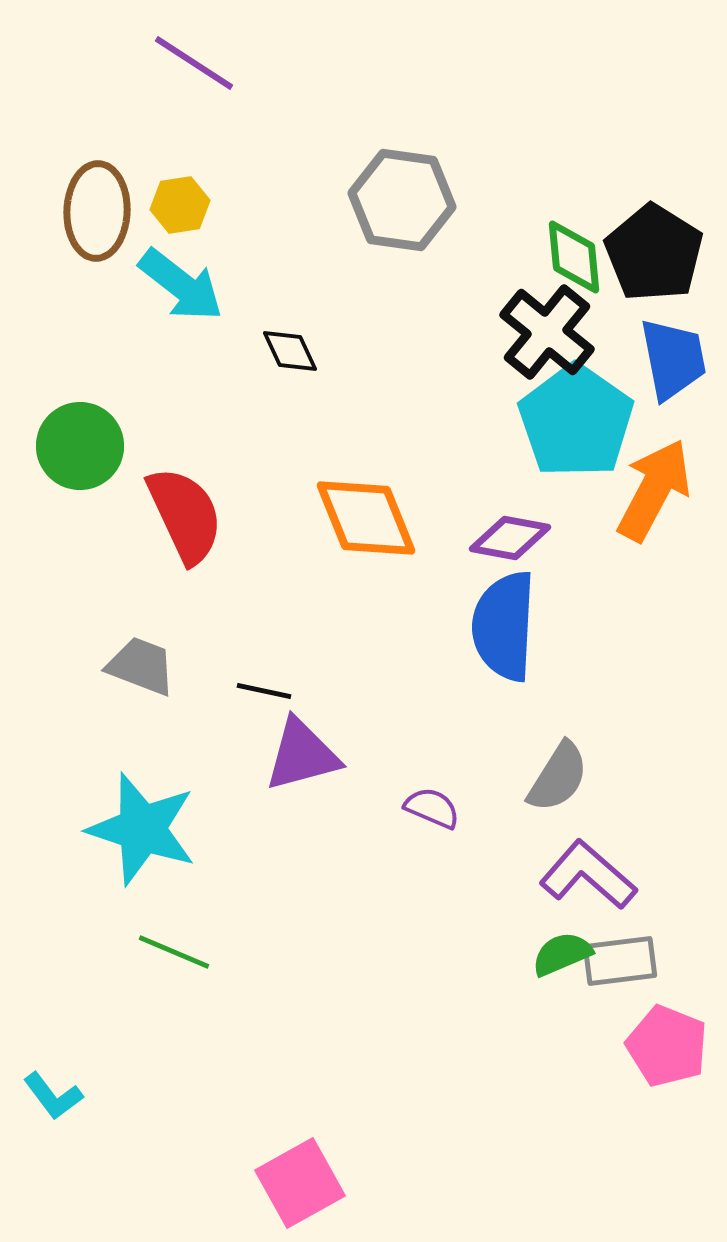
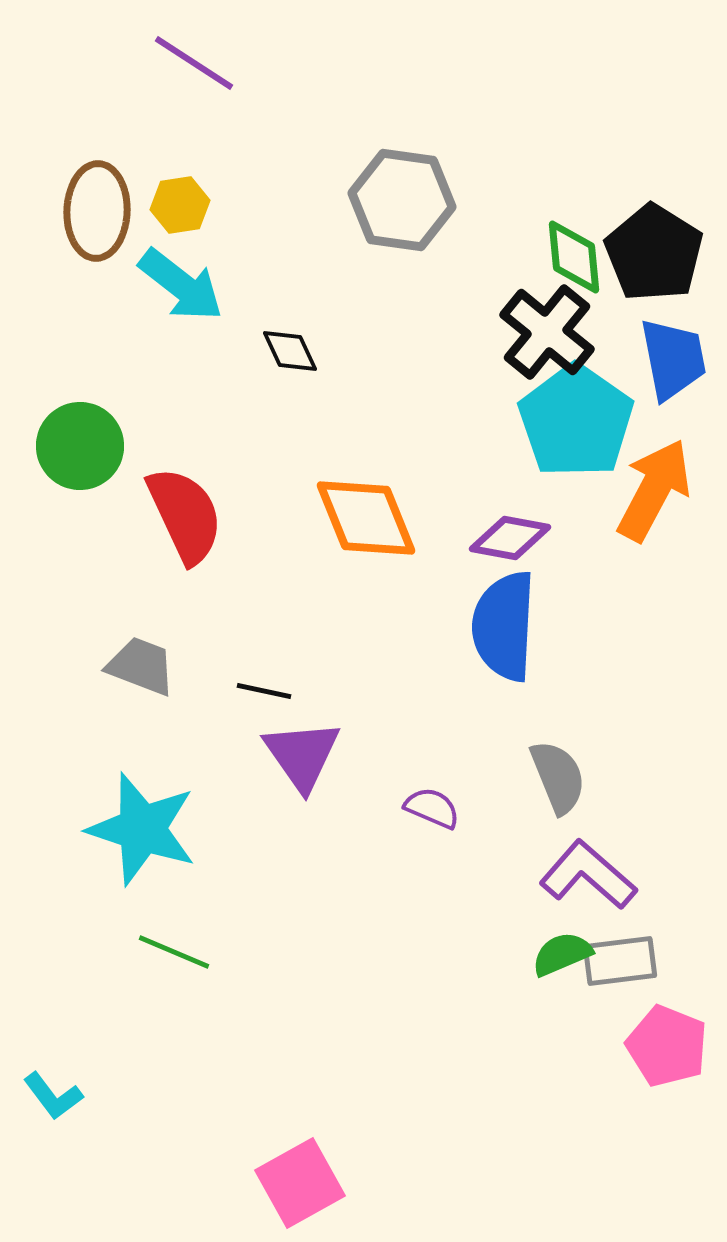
purple triangle: rotated 50 degrees counterclockwise
gray semicircle: rotated 54 degrees counterclockwise
